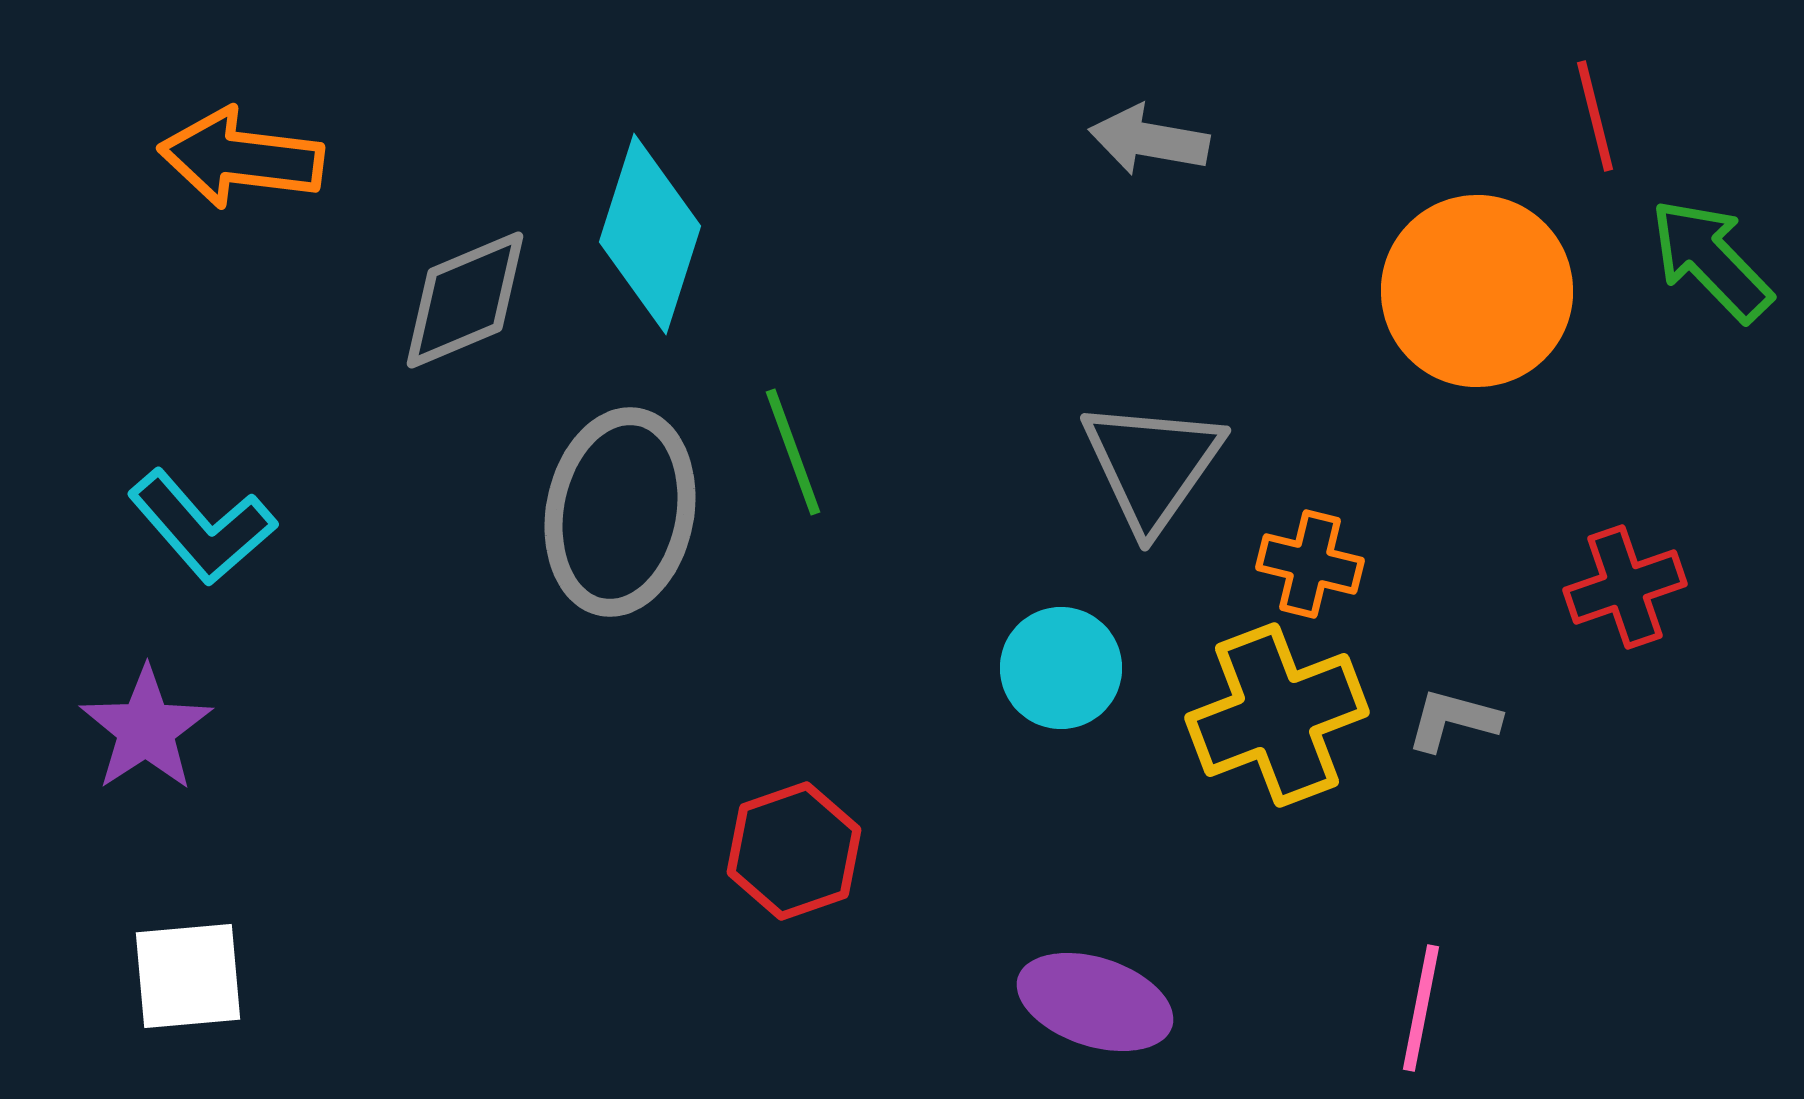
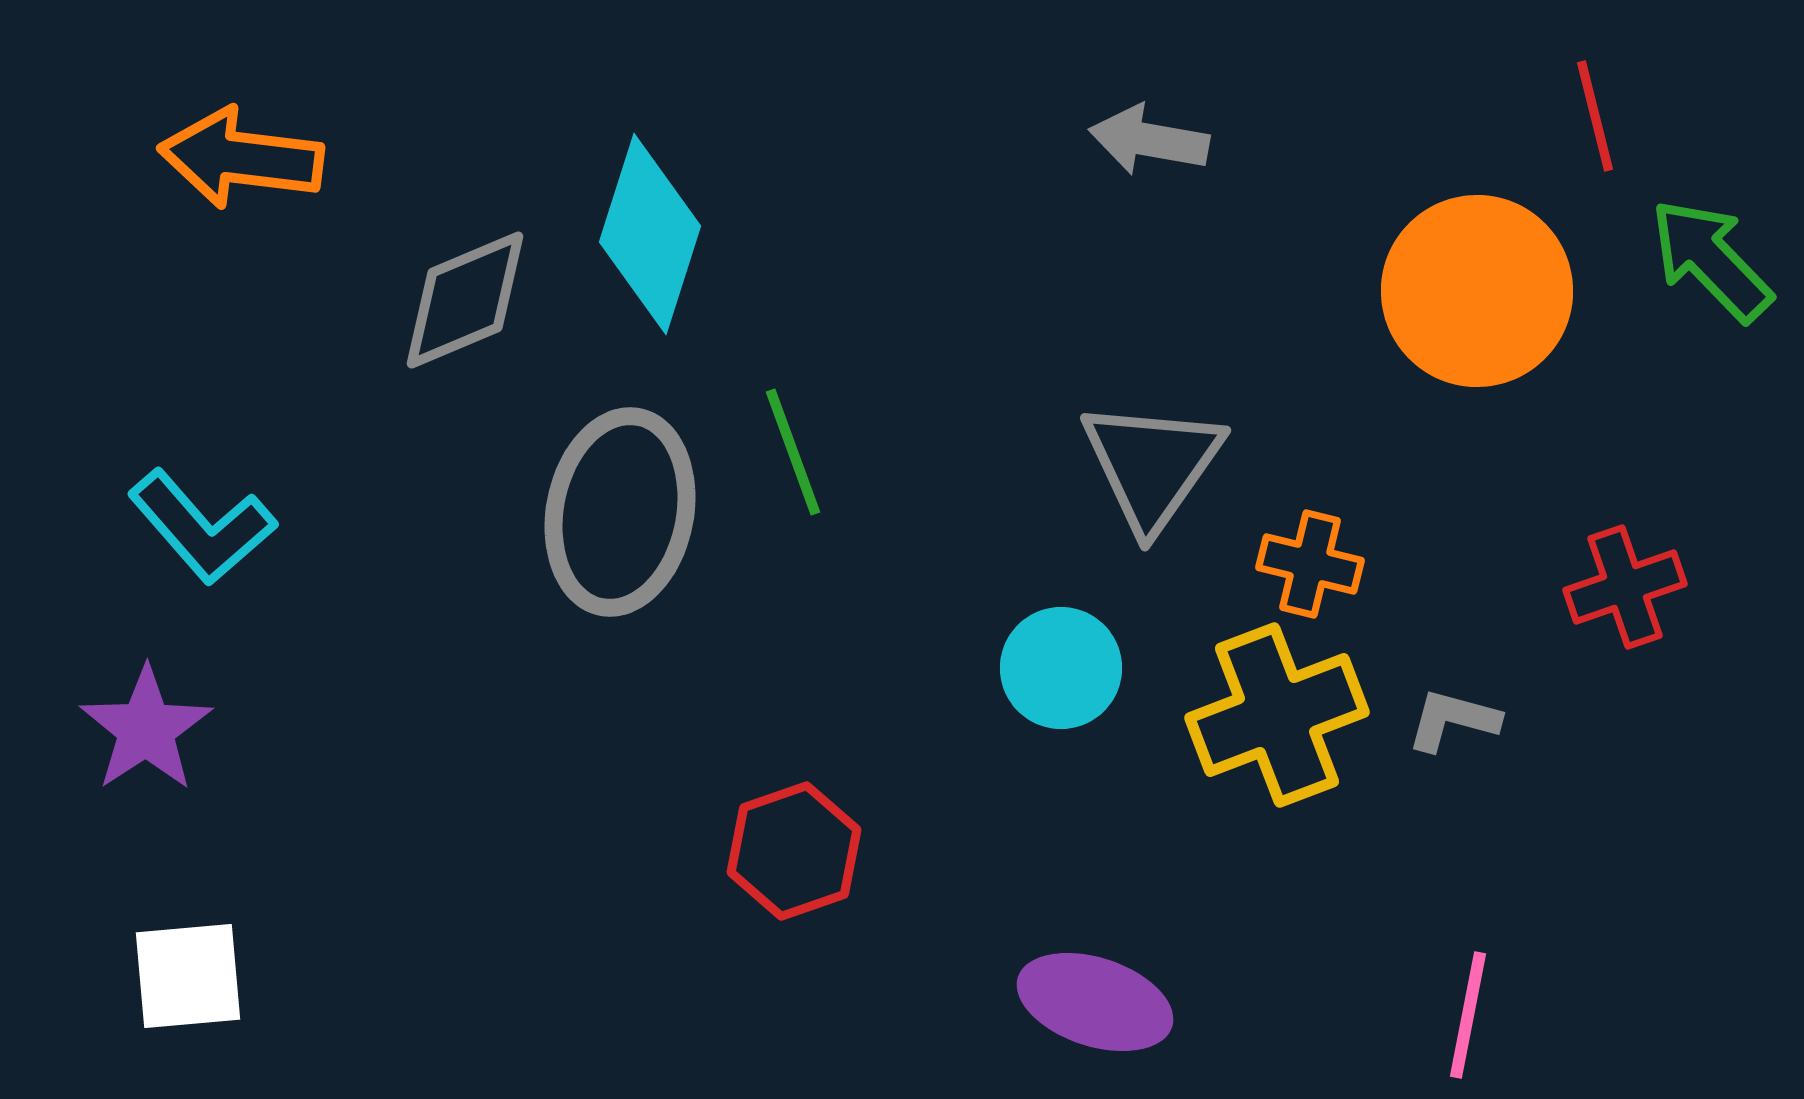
pink line: moved 47 px right, 7 px down
